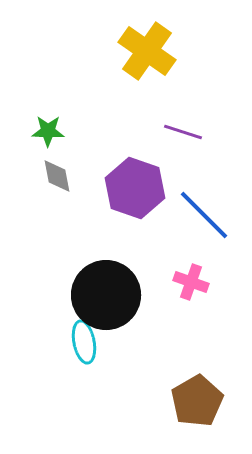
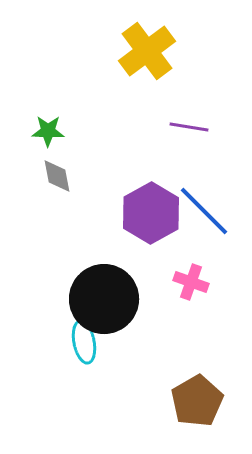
yellow cross: rotated 18 degrees clockwise
purple line: moved 6 px right, 5 px up; rotated 9 degrees counterclockwise
purple hexagon: moved 16 px right, 25 px down; rotated 12 degrees clockwise
blue line: moved 4 px up
black circle: moved 2 px left, 4 px down
